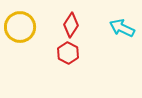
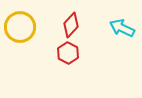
red diamond: rotated 10 degrees clockwise
